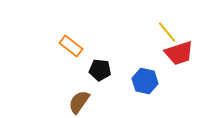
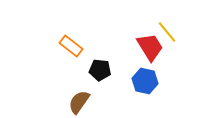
red trapezoid: moved 29 px left, 6 px up; rotated 104 degrees counterclockwise
